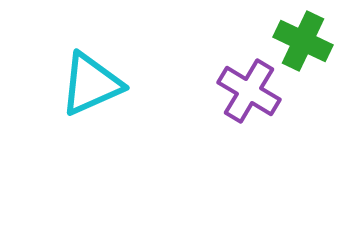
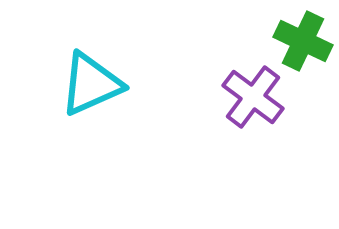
purple cross: moved 4 px right, 6 px down; rotated 6 degrees clockwise
